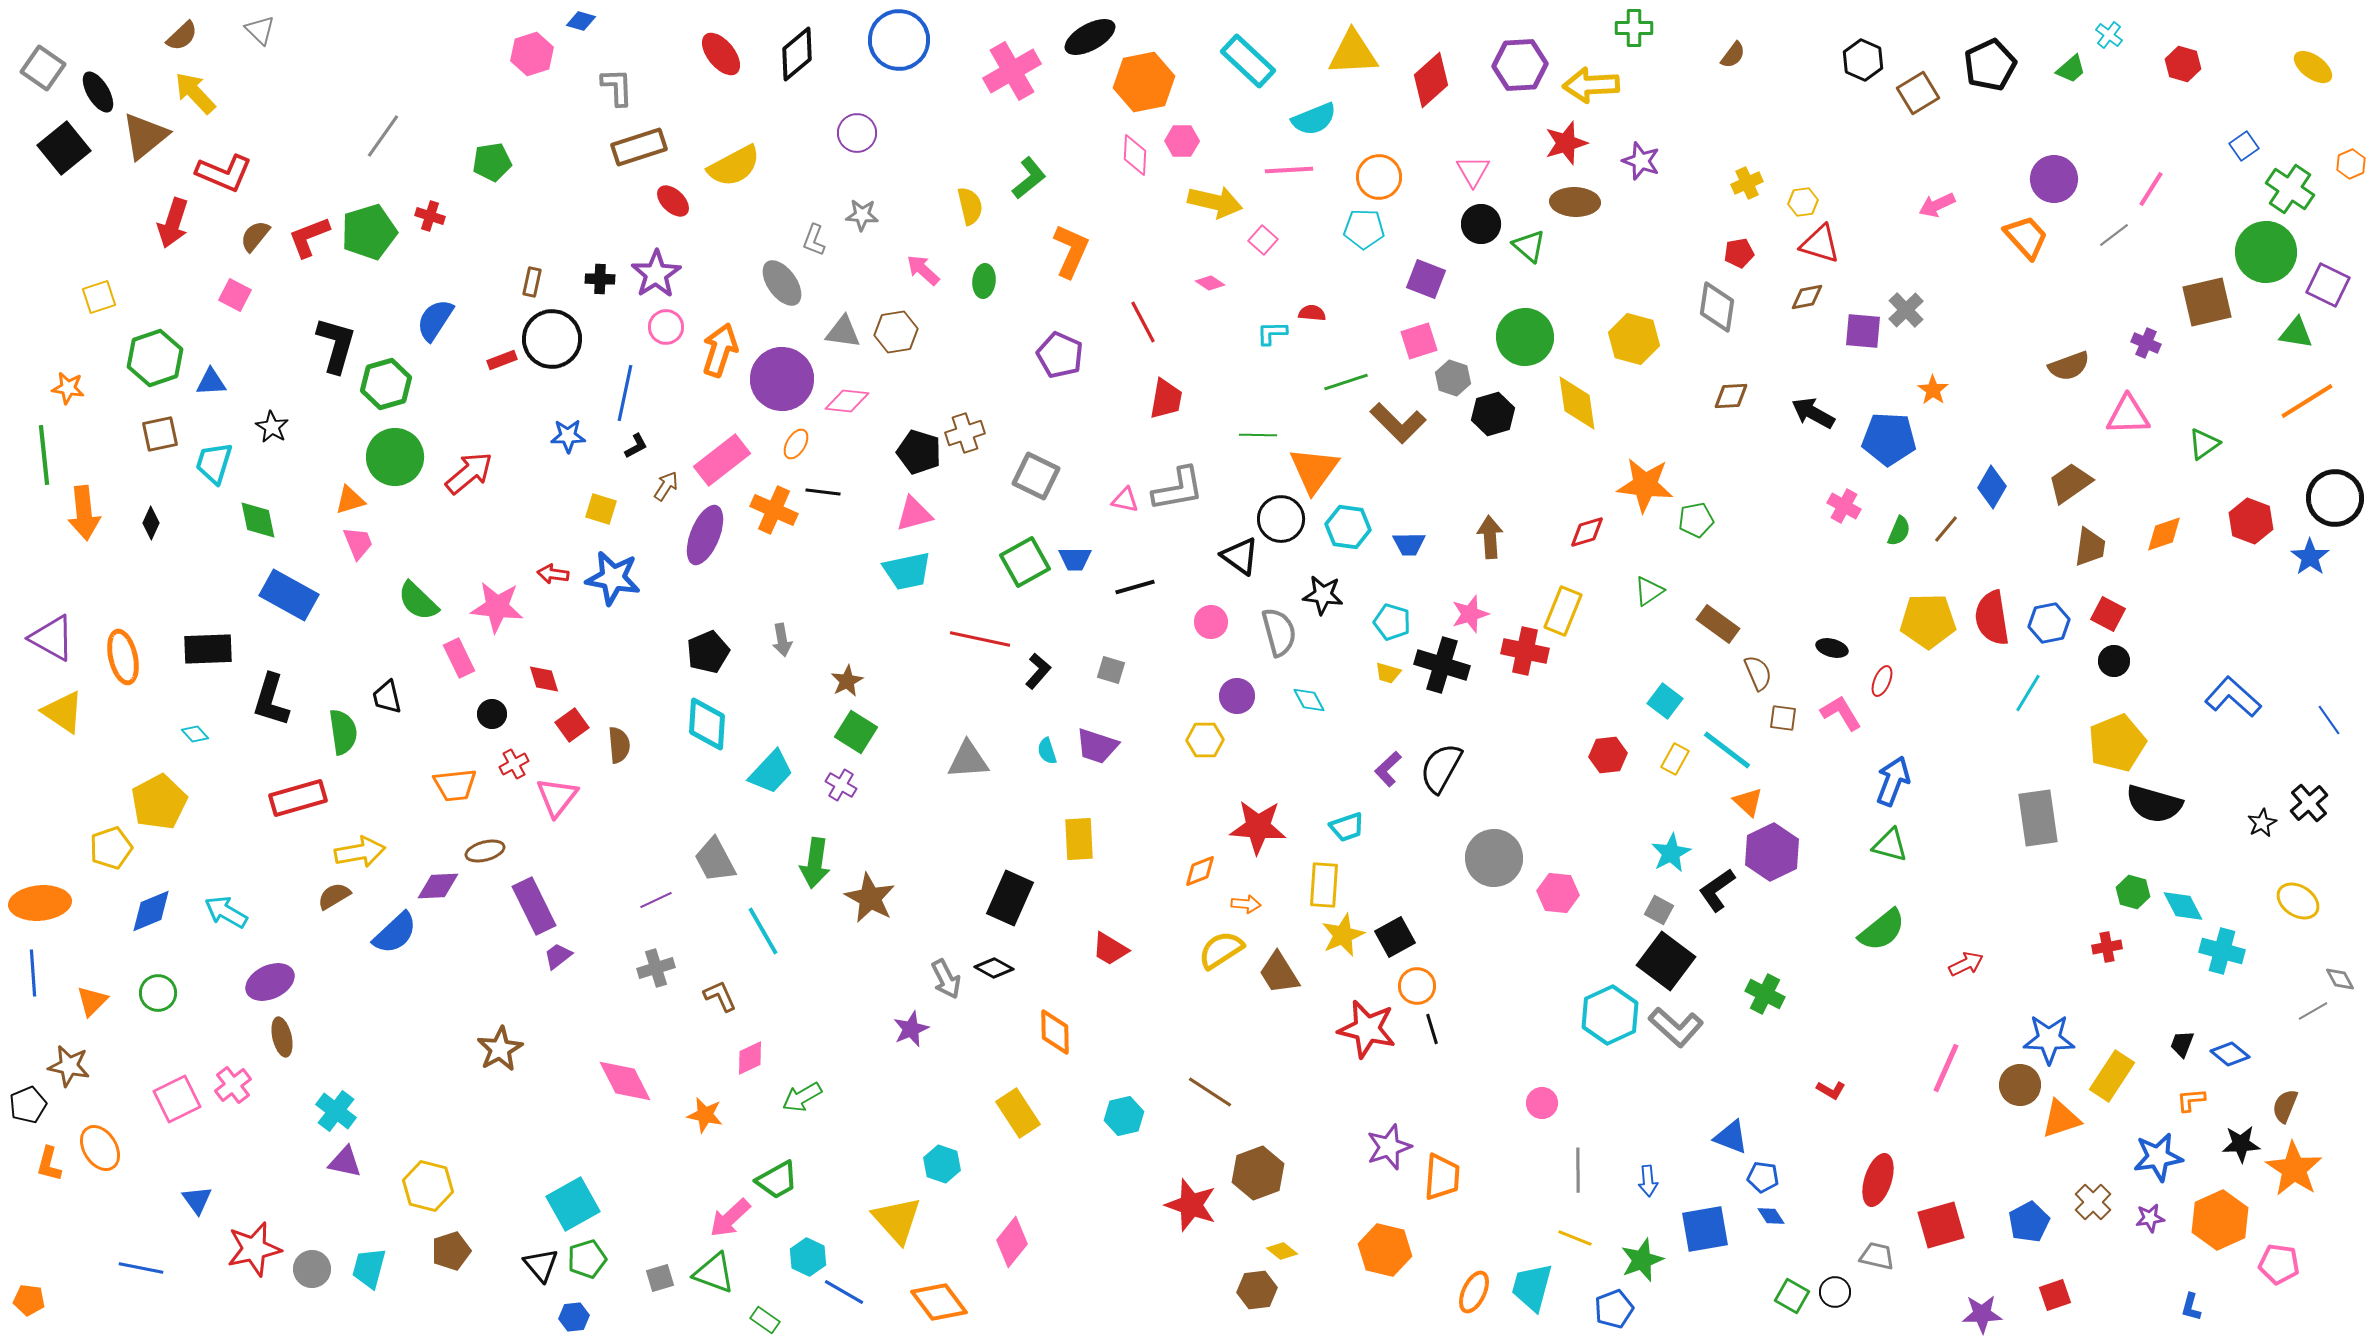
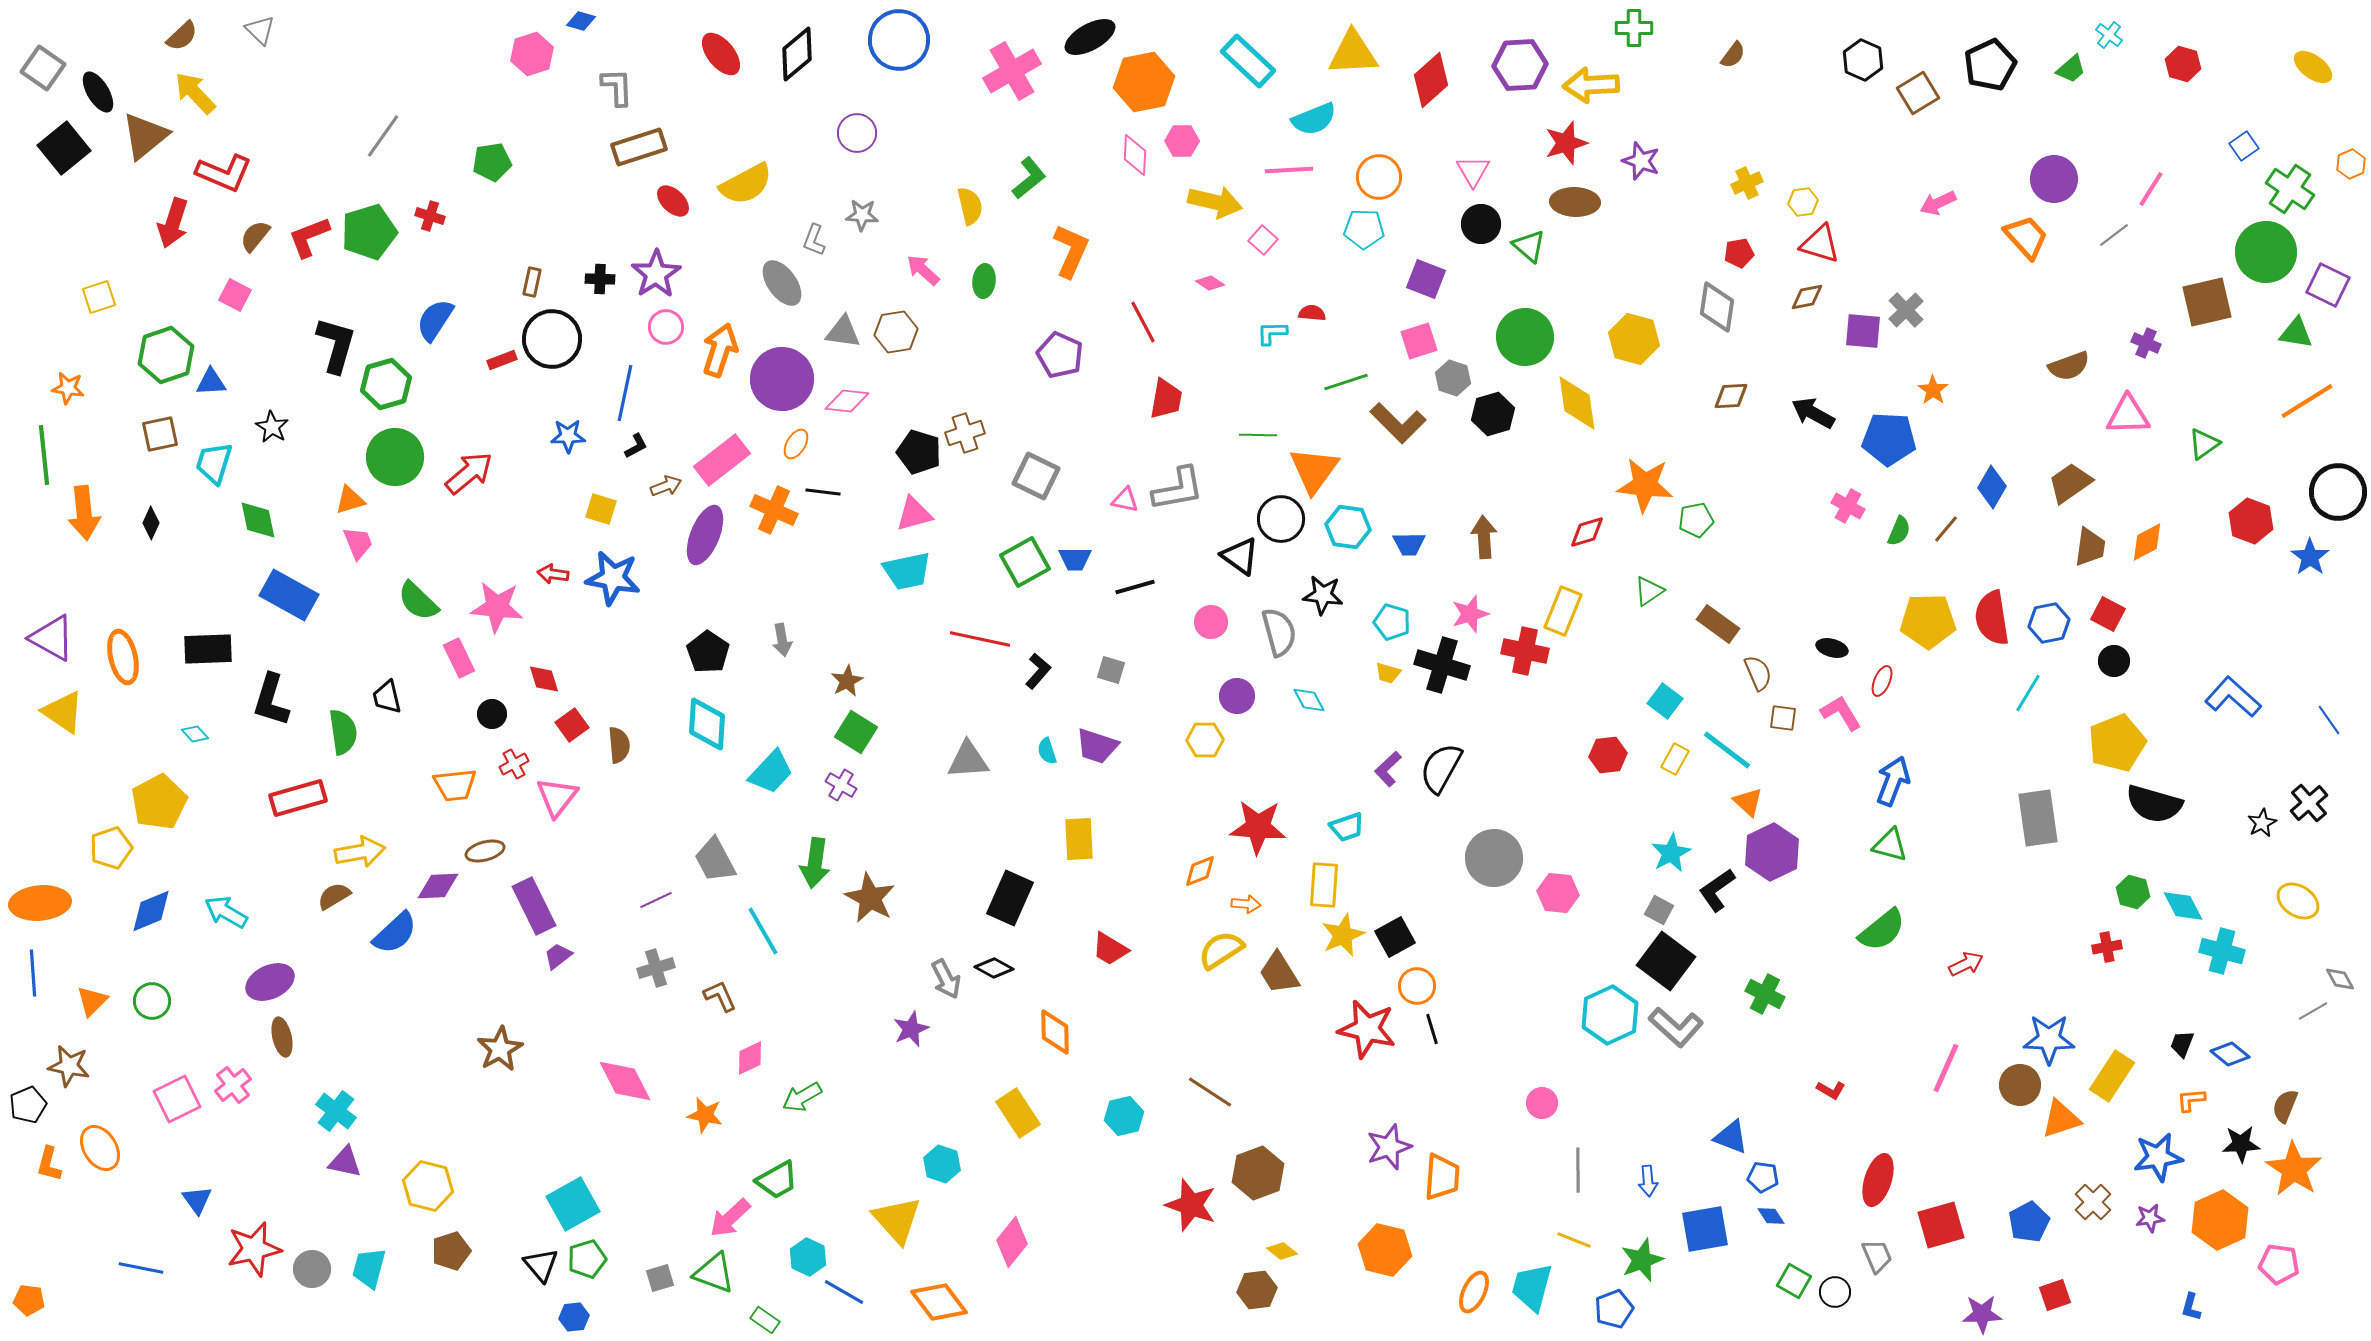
yellow semicircle at (734, 166): moved 12 px right, 18 px down
pink arrow at (1937, 205): moved 1 px right, 2 px up
green hexagon at (155, 358): moved 11 px right, 3 px up
brown arrow at (666, 486): rotated 36 degrees clockwise
black circle at (2335, 498): moved 3 px right, 6 px up
pink cross at (1844, 506): moved 4 px right
orange diamond at (2164, 534): moved 17 px left, 8 px down; rotated 9 degrees counterclockwise
brown arrow at (1490, 537): moved 6 px left
black pentagon at (708, 652): rotated 15 degrees counterclockwise
green circle at (158, 993): moved 6 px left, 8 px down
yellow line at (1575, 1238): moved 1 px left, 2 px down
gray trapezoid at (1877, 1256): rotated 54 degrees clockwise
green square at (1792, 1296): moved 2 px right, 15 px up
